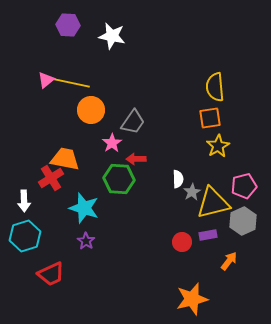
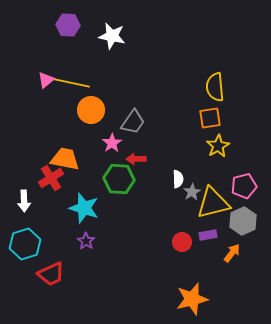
cyan hexagon: moved 8 px down
orange arrow: moved 3 px right, 8 px up
